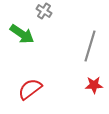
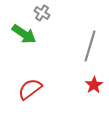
gray cross: moved 2 px left, 2 px down
green arrow: moved 2 px right
red star: rotated 30 degrees counterclockwise
